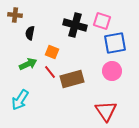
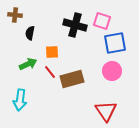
orange square: rotated 24 degrees counterclockwise
cyan arrow: rotated 25 degrees counterclockwise
